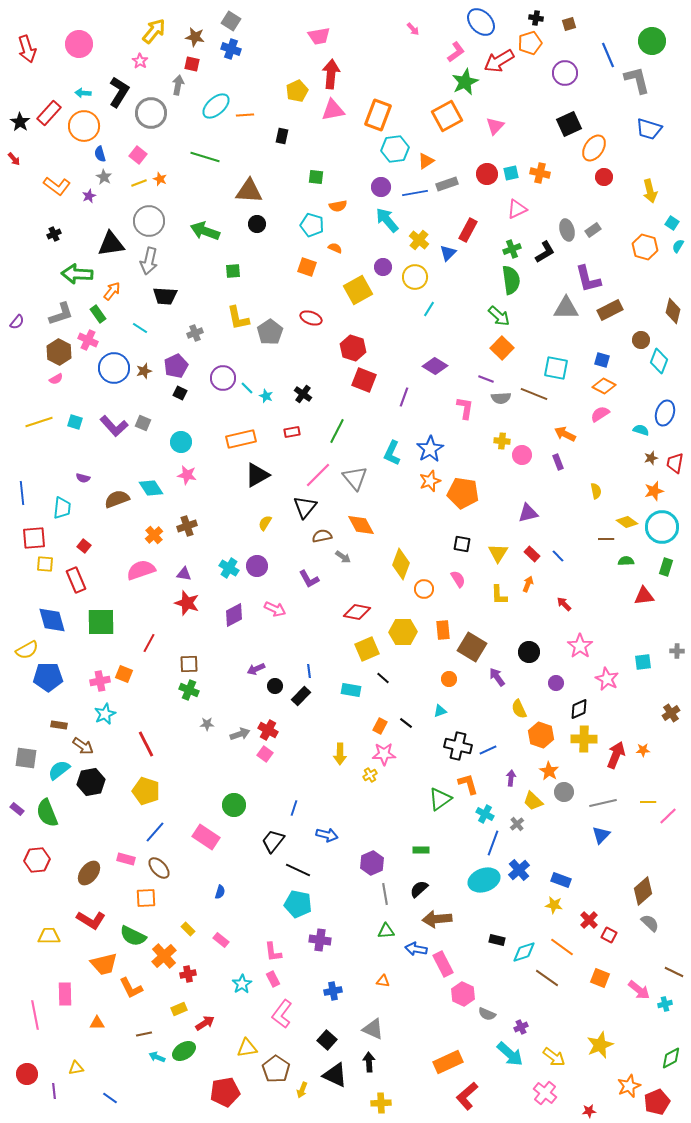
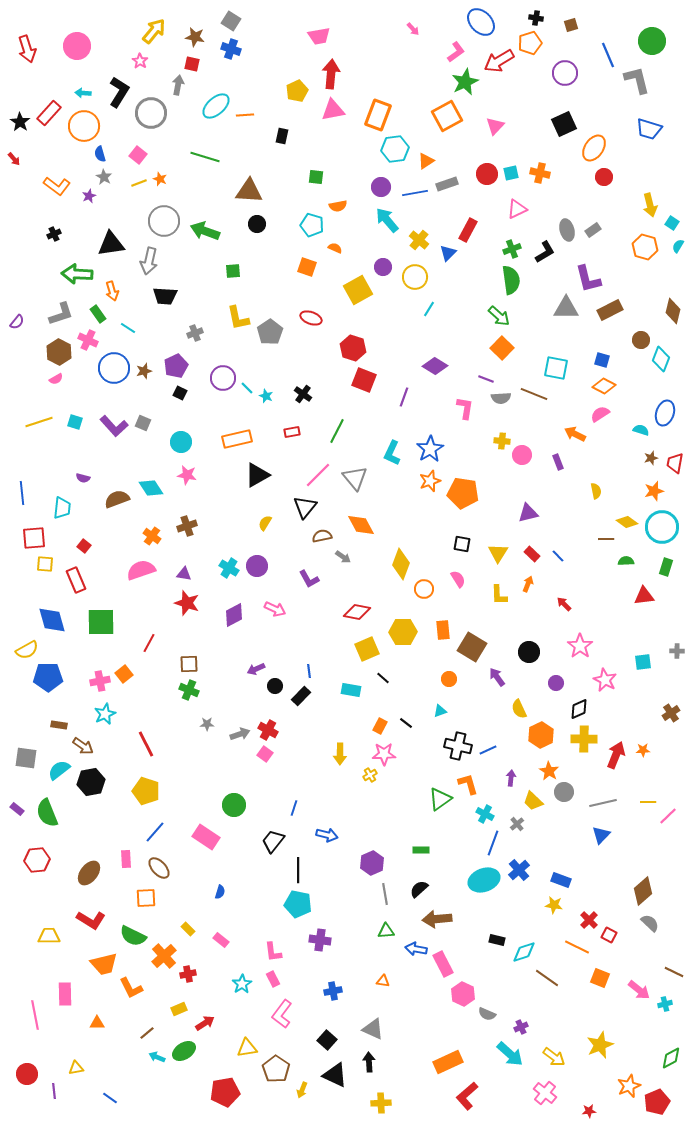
brown square at (569, 24): moved 2 px right, 1 px down
pink circle at (79, 44): moved 2 px left, 2 px down
black square at (569, 124): moved 5 px left
yellow arrow at (650, 191): moved 14 px down
gray circle at (149, 221): moved 15 px right
orange arrow at (112, 291): rotated 126 degrees clockwise
cyan line at (140, 328): moved 12 px left
cyan diamond at (659, 361): moved 2 px right, 2 px up
orange arrow at (565, 434): moved 10 px right
orange rectangle at (241, 439): moved 4 px left
orange cross at (154, 535): moved 2 px left, 1 px down; rotated 12 degrees counterclockwise
orange square at (124, 674): rotated 30 degrees clockwise
pink star at (607, 679): moved 2 px left, 1 px down
orange hexagon at (541, 735): rotated 15 degrees clockwise
pink rectangle at (126, 859): rotated 72 degrees clockwise
black line at (298, 870): rotated 65 degrees clockwise
orange line at (562, 947): moved 15 px right; rotated 10 degrees counterclockwise
brown line at (144, 1034): moved 3 px right, 1 px up; rotated 28 degrees counterclockwise
